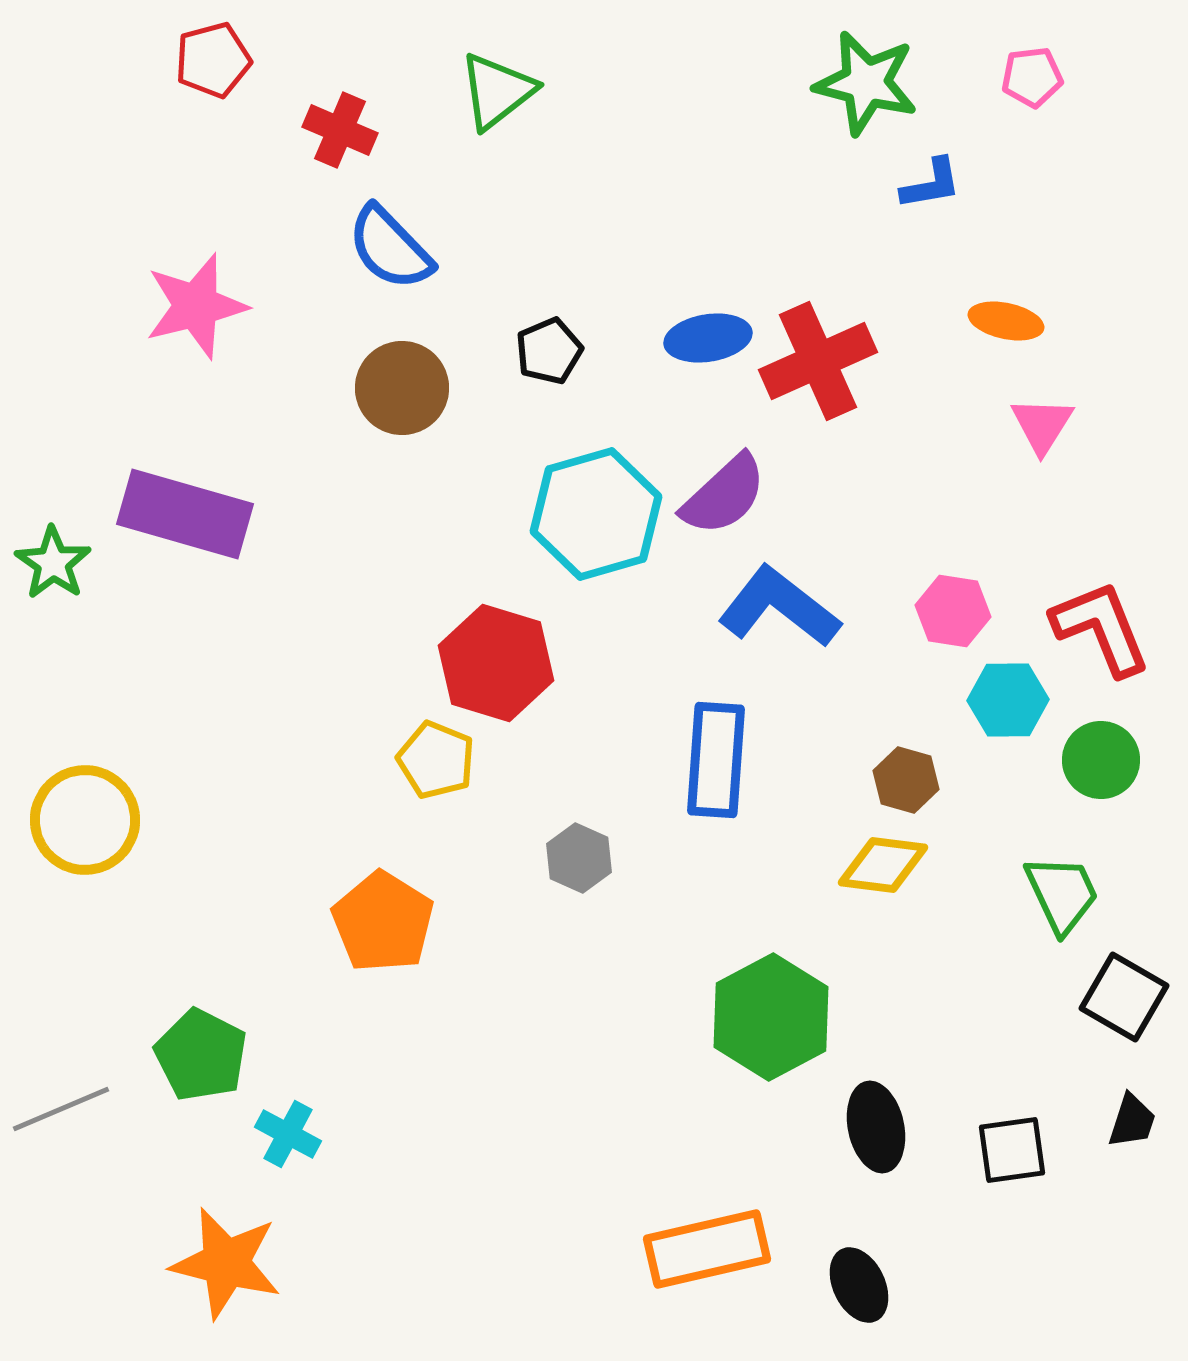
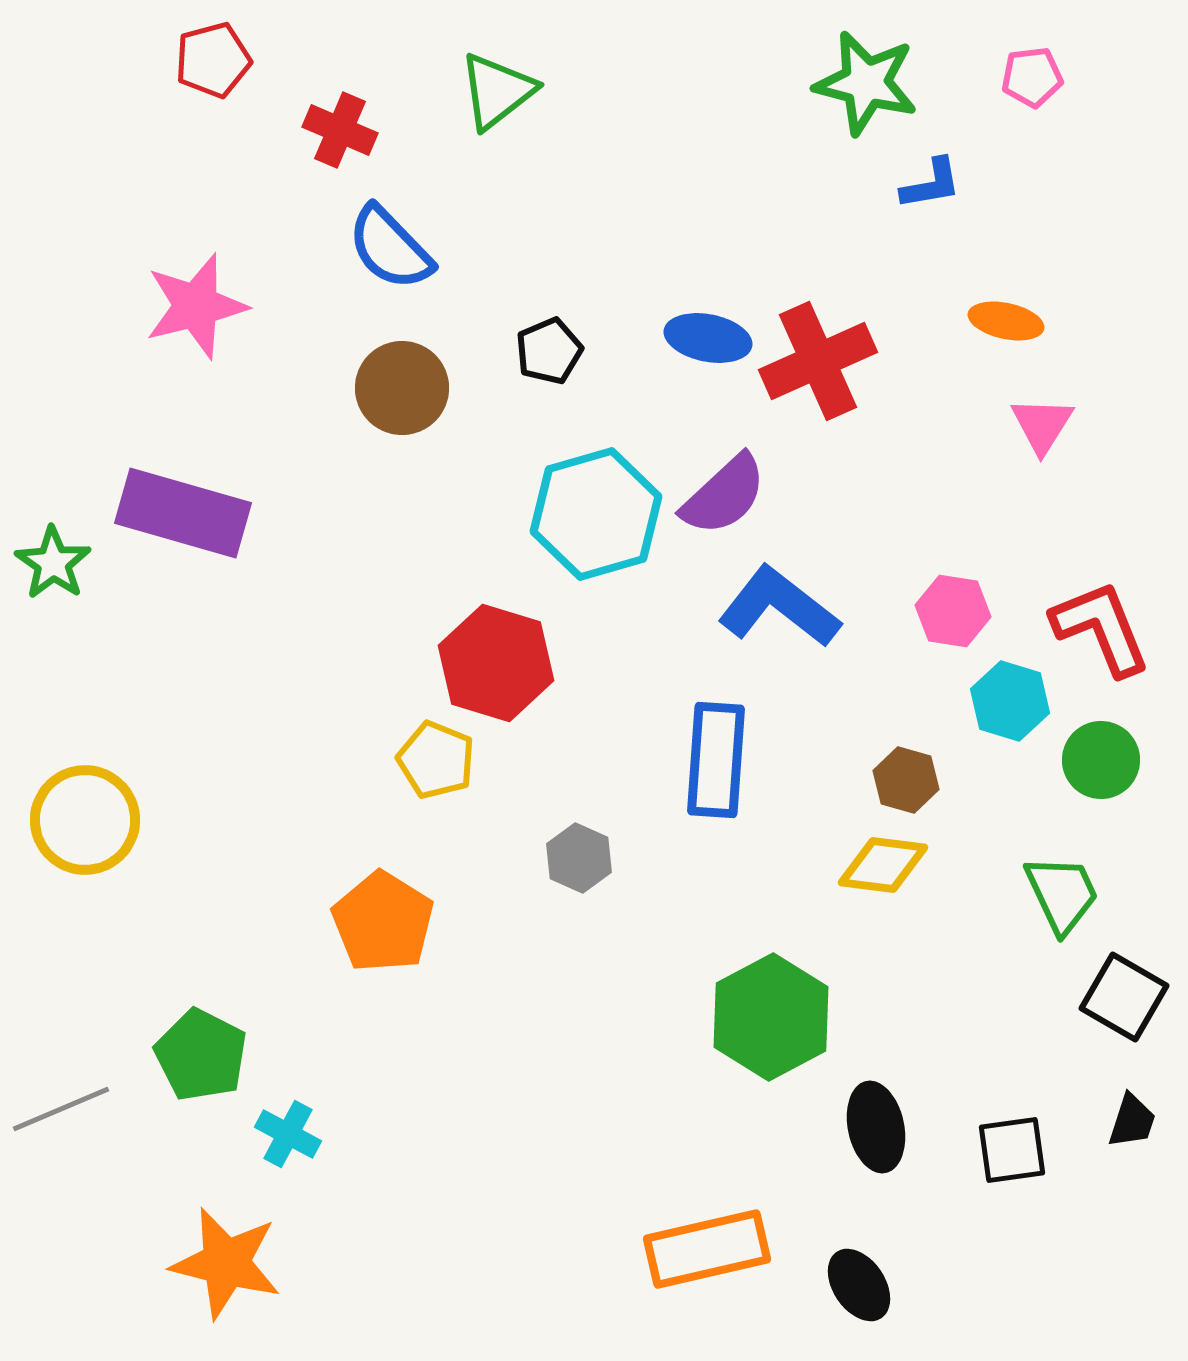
blue ellipse at (708, 338): rotated 20 degrees clockwise
purple rectangle at (185, 514): moved 2 px left, 1 px up
cyan hexagon at (1008, 700): moved 2 px right, 1 px down; rotated 18 degrees clockwise
black ellipse at (859, 1285): rotated 8 degrees counterclockwise
